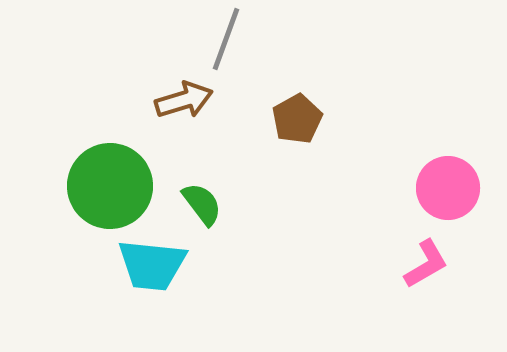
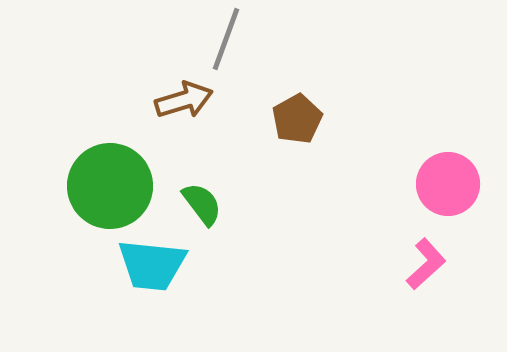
pink circle: moved 4 px up
pink L-shape: rotated 12 degrees counterclockwise
